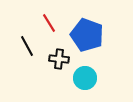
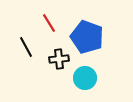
blue pentagon: moved 2 px down
black line: moved 1 px left, 1 px down
black cross: rotated 12 degrees counterclockwise
